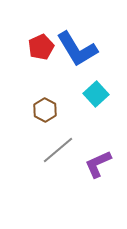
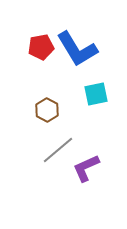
red pentagon: rotated 15 degrees clockwise
cyan square: rotated 30 degrees clockwise
brown hexagon: moved 2 px right
purple L-shape: moved 12 px left, 4 px down
